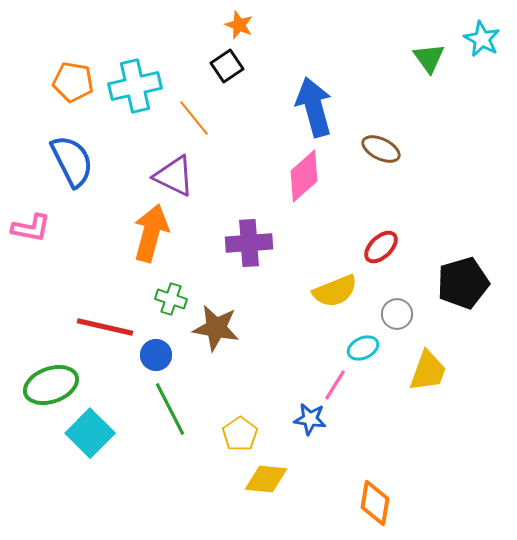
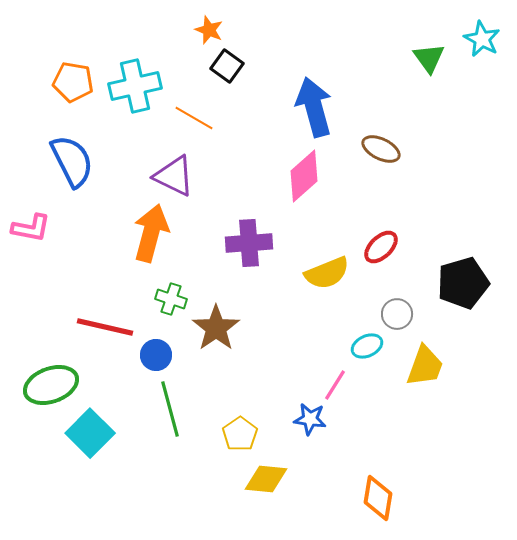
orange star: moved 30 px left, 5 px down
black square: rotated 20 degrees counterclockwise
orange line: rotated 21 degrees counterclockwise
yellow semicircle: moved 8 px left, 18 px up
brown star: rotated 27 degrees clockwise
cyan ellipse: moved 4 px right, 2 px up
yellow trapezoid: moved 3 px left, 5 px up
green line: rotated 12 degrees clockwise
orange diamond: moved 3 px right, 5 px up
